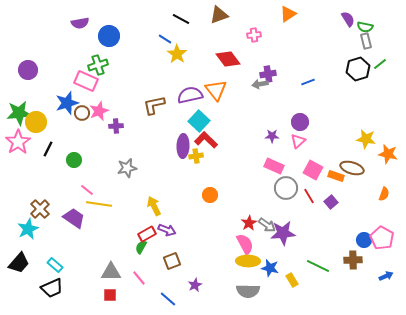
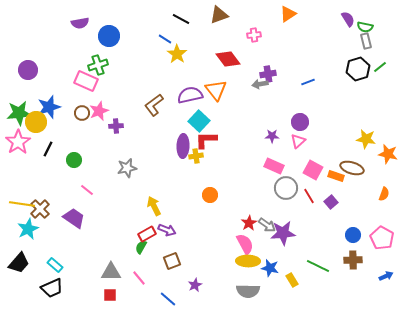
green line at (380, 64): moved 3 px down
blue star at (67, 103): moved 18 px left, 4 px down
brown L-shape at (154, 105): rotated 25 degrees counterclockwise
red L-shape at (206, 140): rotated 45 degrees counterclockwise
yellow line at (99, 204): moved 77 px left
blue circle at (364, 240): moved 11 px left, 5 px up
